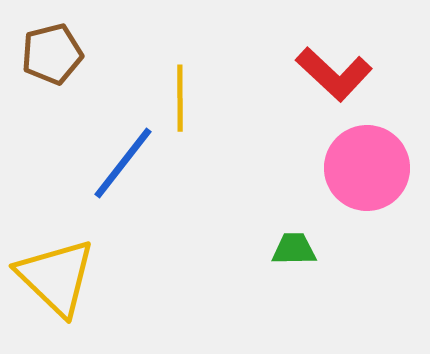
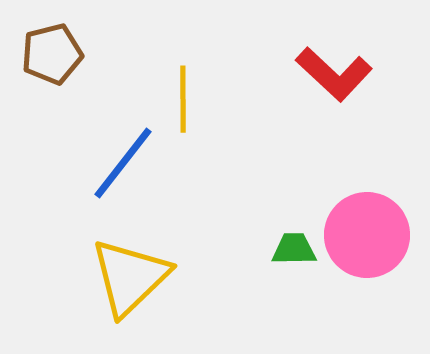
yellow line: moved 3 px right, 1 px down
pink circle: moved 67 px down
yellow triangle: moved 74 px right; rotated 32 degrees clockwise
